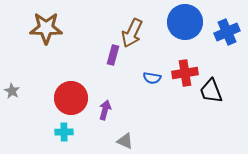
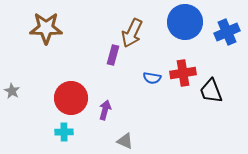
red cross: moved 2 px left
